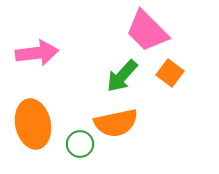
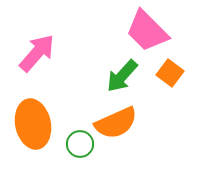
pink arrow: rotated 42 degrees counterclockwise
orange semicircle: rotated 12 degrees counterclockwise
